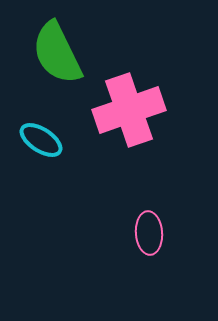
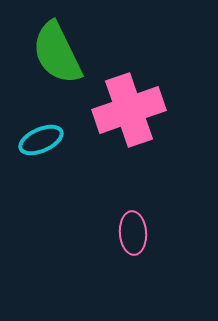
cyan ellipse: rotated 57 degrees counterclockwise
pink ellipse: moved 16 px left
